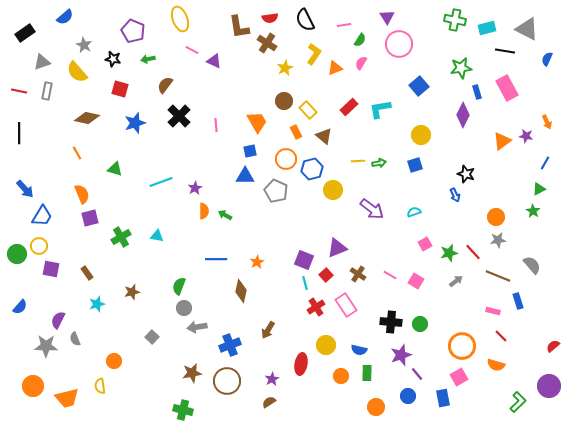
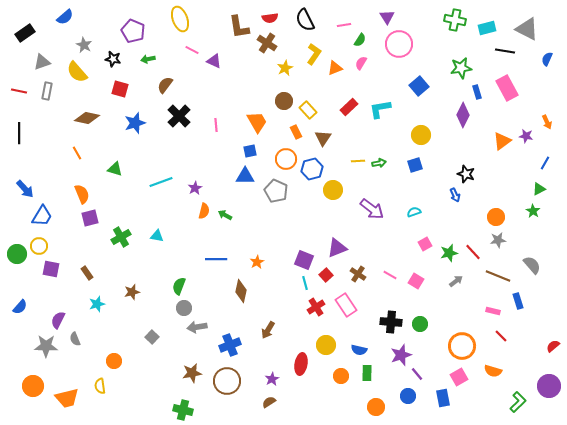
brown triangle at (324, 136): moved 1 px left, 2 px down; rotated 24 degrees clockwise
orange semicircle at (204, 211): rotated 14 degrees clockwise
orange semicircle at (496, 365): moved 3 px left, 6 px down
